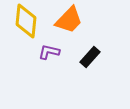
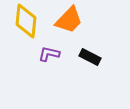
purple L-shape: moved 2 px down
black rectangle: rotated 75 degrees clockwise
